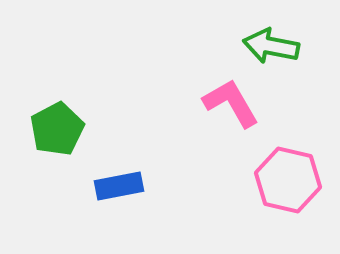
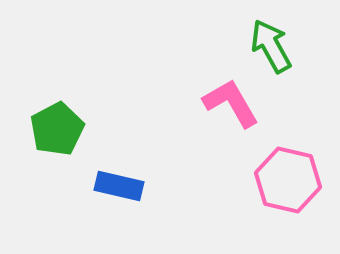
green arrow: rotated 50 degrees clockwise
blue rectangle: rotated 24 degrees clockwise
